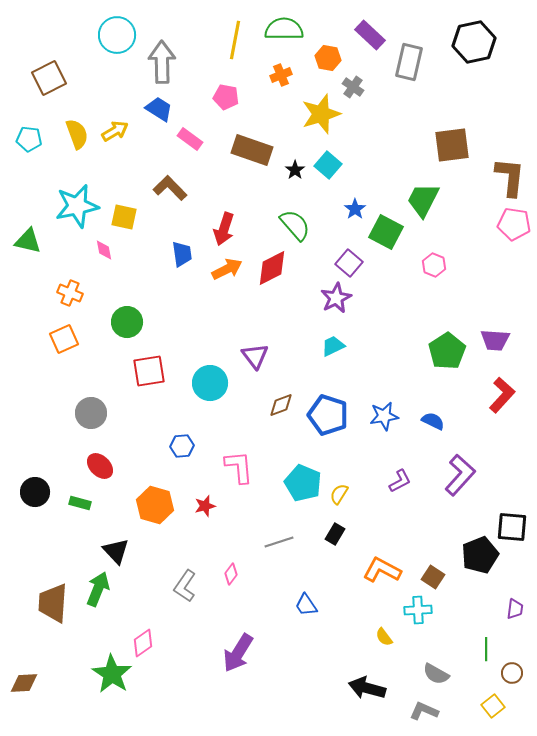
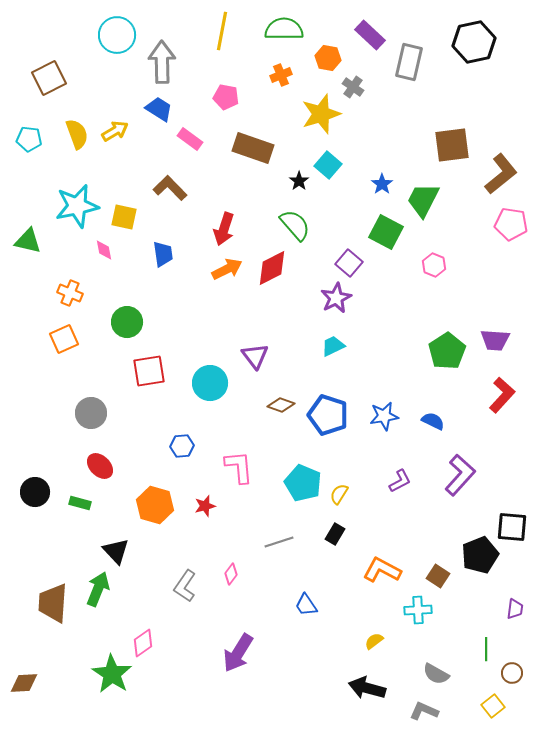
yellow line at (235, 40): moved 13 px left, 9 px up
brown rectangle at (252, 150): moved 1 px right, 2 px up
black star at (295, 170): moved 4 px right, 11 px down
brown L-shape at (510, 177): moved 9 px left, 3 px up; rotated 45 degrees clockwise
blue star at (355, 209): moved 27 px right, 25 px up
pink pentagon at (514, 224): moved 3 px left
blue trapezoid at (182, 254): moved 19 px left
brown diamond at (281, 405): rotated 40 degrees clockwise
brown square at (433, 577): moved 5 px right, 1 px up
yellow semicircle at (384, 637): moved 10 px left, 4 px down; rotated 90 degrees clockwise
